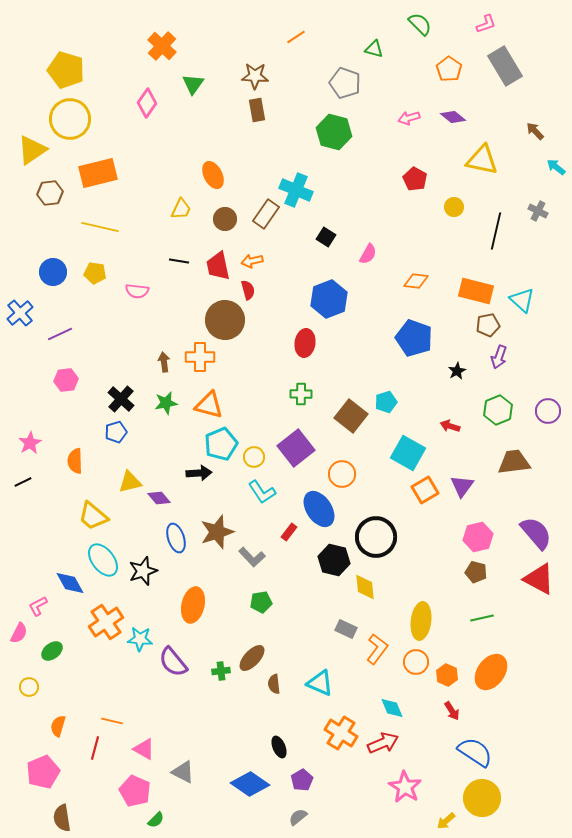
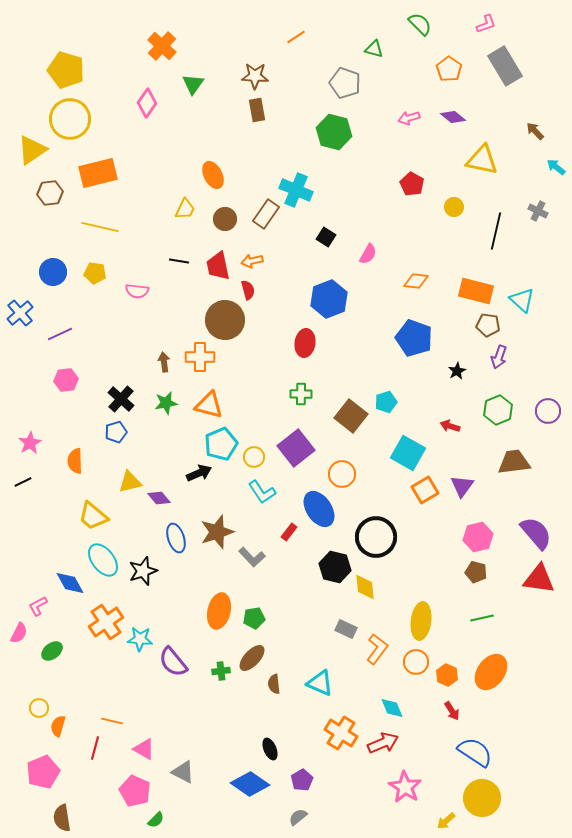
red pentagon at (415, 179): moved 3 px left, 5 px down
yellow trapezoid at (181, 209): moved 4 px right
brown pentagon at (488, 325): rotated 20 degrees clockwise
black arrow at (199, 473): rotated 20 degrees counterclockwise
black hexagon at (334, 560): moved 1 px right, 7 px down
red triangle at (539, 579): rotated 20 degrees counterclockwise
green pentagon at (261, 602): moved 7 px left, 16 px down
orange ellipse at (193, 605): moved 26 px right, 6 px down
yellow circle at (29, 687): moved 10 px right, 21 px down
black ellipse at (279, 747): moved 9 px left, 2 px down
